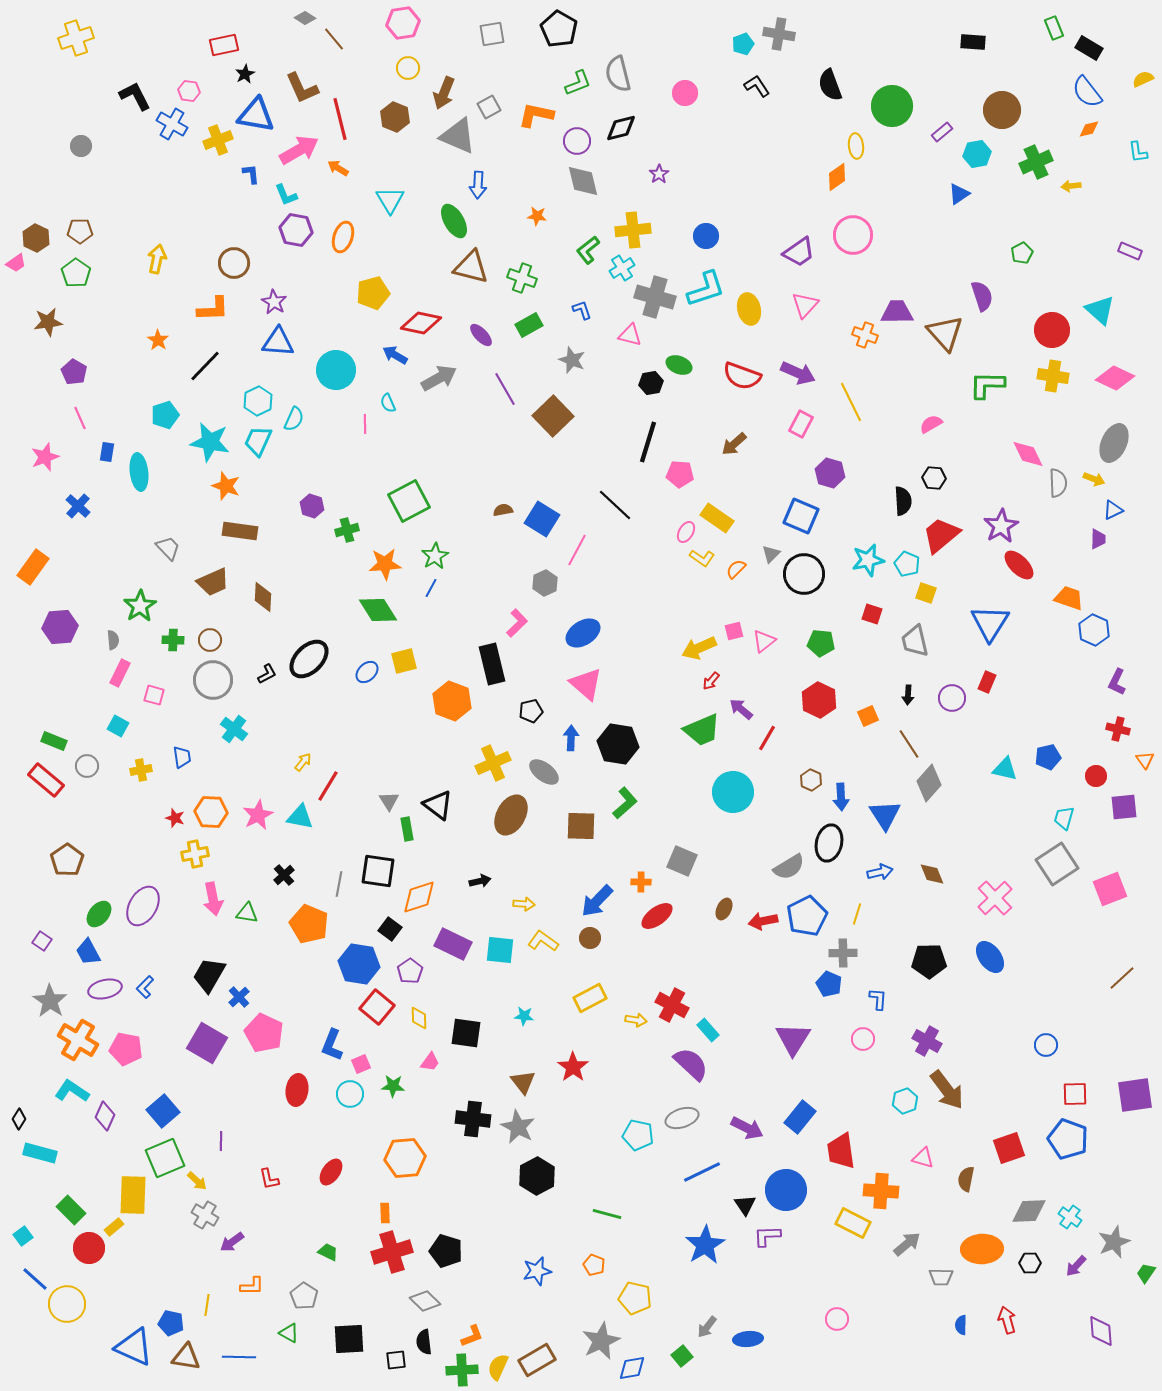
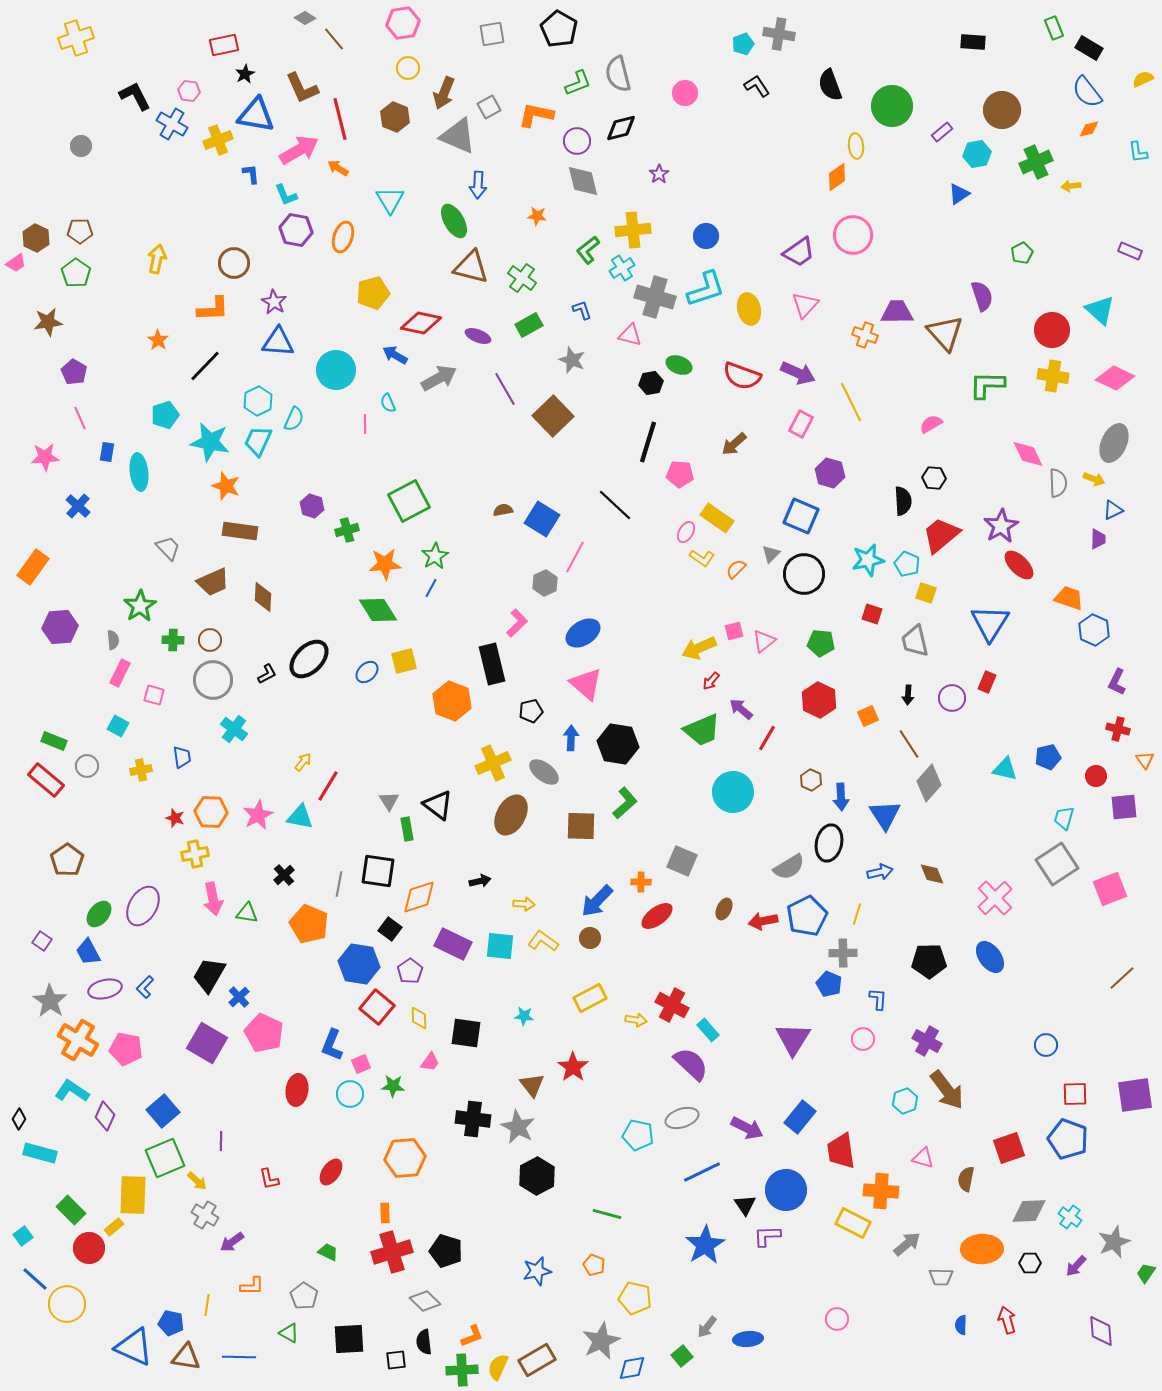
green cross at (522, 278): rotated 16 degrees clockwise
purple ellipse at (481, 335): moved 3 px left, 1 px down; rotated 25 degrees counterclockwise
pink star at (45, 457): rotated 16 degrees clockwise
pink line at (577, 550): moved 2 px left, 7 px down
cyan square at (500, 950): moved 4 px up
brown triangle at (523, 1082): moved 9 px right, 3 px down
